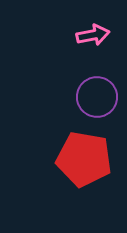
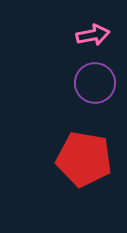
purple circle: moved 2 px left, 14 px up
